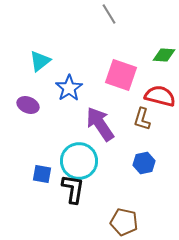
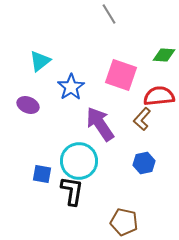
blue star: moved 2 px right, 1 px up
red semicircle: moved 1 px left; rotated 20 degrees counterclockwise
brown L-shape: rotated 25 degrees clockwise
black L-shape: moved 1 px left, 2 px down
